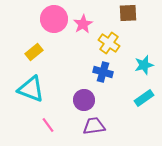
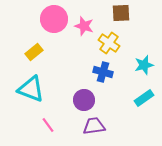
brown square: moved 7 px left
pink star: moved 1 px right, 2 px down; rotated 24 degrees counterclockwise
